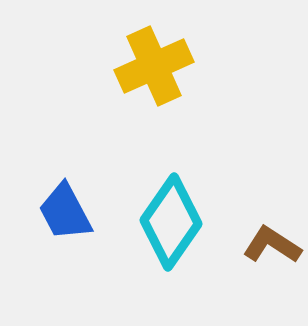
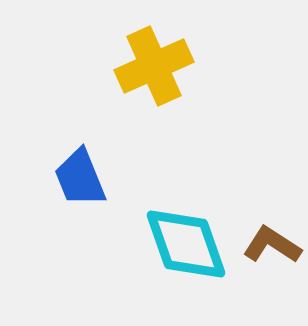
blue trapezoid: moved 15 px right, 34 px up; rotated 6 degrees clockwise
cyan diamond: moved 15 px right, 22 px down; rotated 54 degrees counterclockwise
